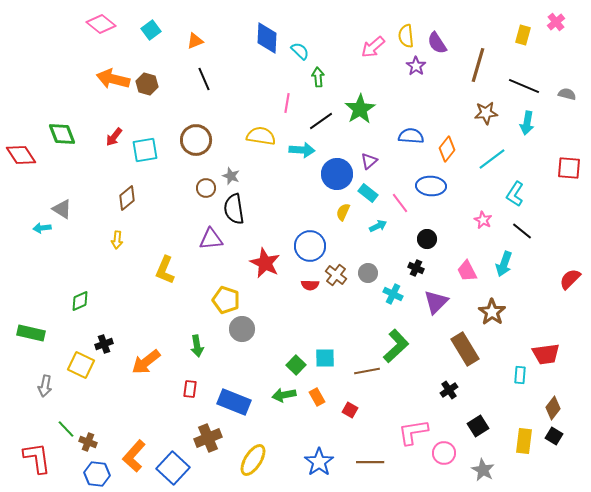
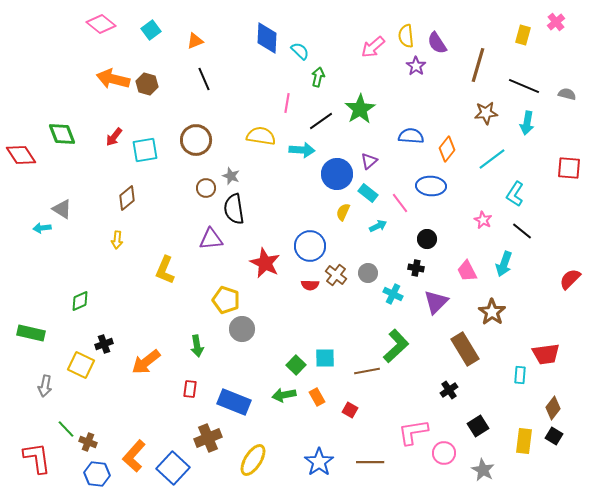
green arrow at (318, 77): rotated 18 degrees clockwise
black cross at (416, 268): rotated 14 degrees counterclockwise
